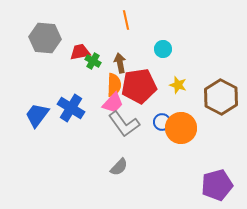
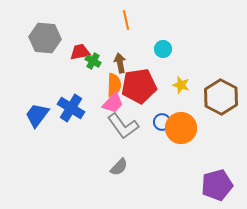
yellow star: moved 3 px right
gray L-shape: moved 1 px left, 2 px down
